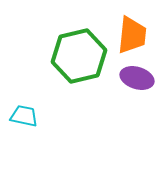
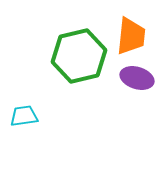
orange trapezoid: moved 1 px left, 1 px down
cyan trapezoid: rotated 20 degrees counterclockwise
